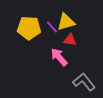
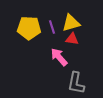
yellow triangle: moved 5 px right, 1 px down
purple line: rotated 24 degrees clockwise
red triangle: moved 2 px right, 1 px up
gray L-shape: moved 8 px left, 1 px down; rotated 130 degrees counterclockwise
